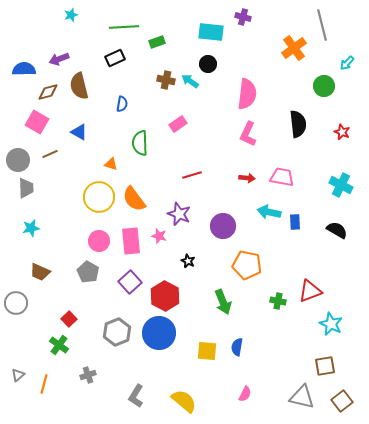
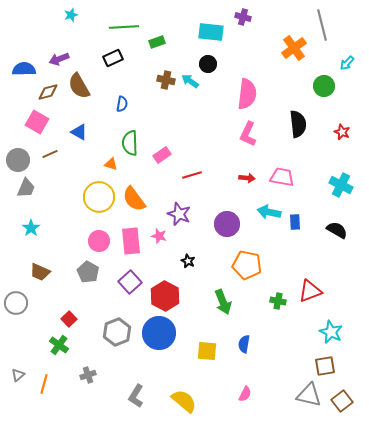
black rectangle at (115, 58): moved 2 px left
brown semicircle at (79, 86): rotated 16 degrees counterclockwise
pink rectangle at (178, 124): moved 16 px left, 31 px down
green semicircle at (140, 143): moved 10 px left
gray trapezoid at (26, 188): rotated 25 degrees clockwise
purple circle at (223, 226): moved 4 px right, 2 px up
cyan star at (31, 228): rotated 24 degrees counterclockwise
cyan star at (331, 324): moved 8 px down
blue semicircle at (237, 347): moved 7 px right, 3 px up
gray triangle at (302, 397): moved 7 px right, 2 px up
